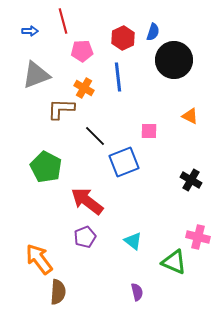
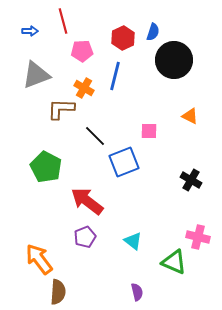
blue line: moved 3 px left, 1 px up; rotated 20 degrees clockwise
